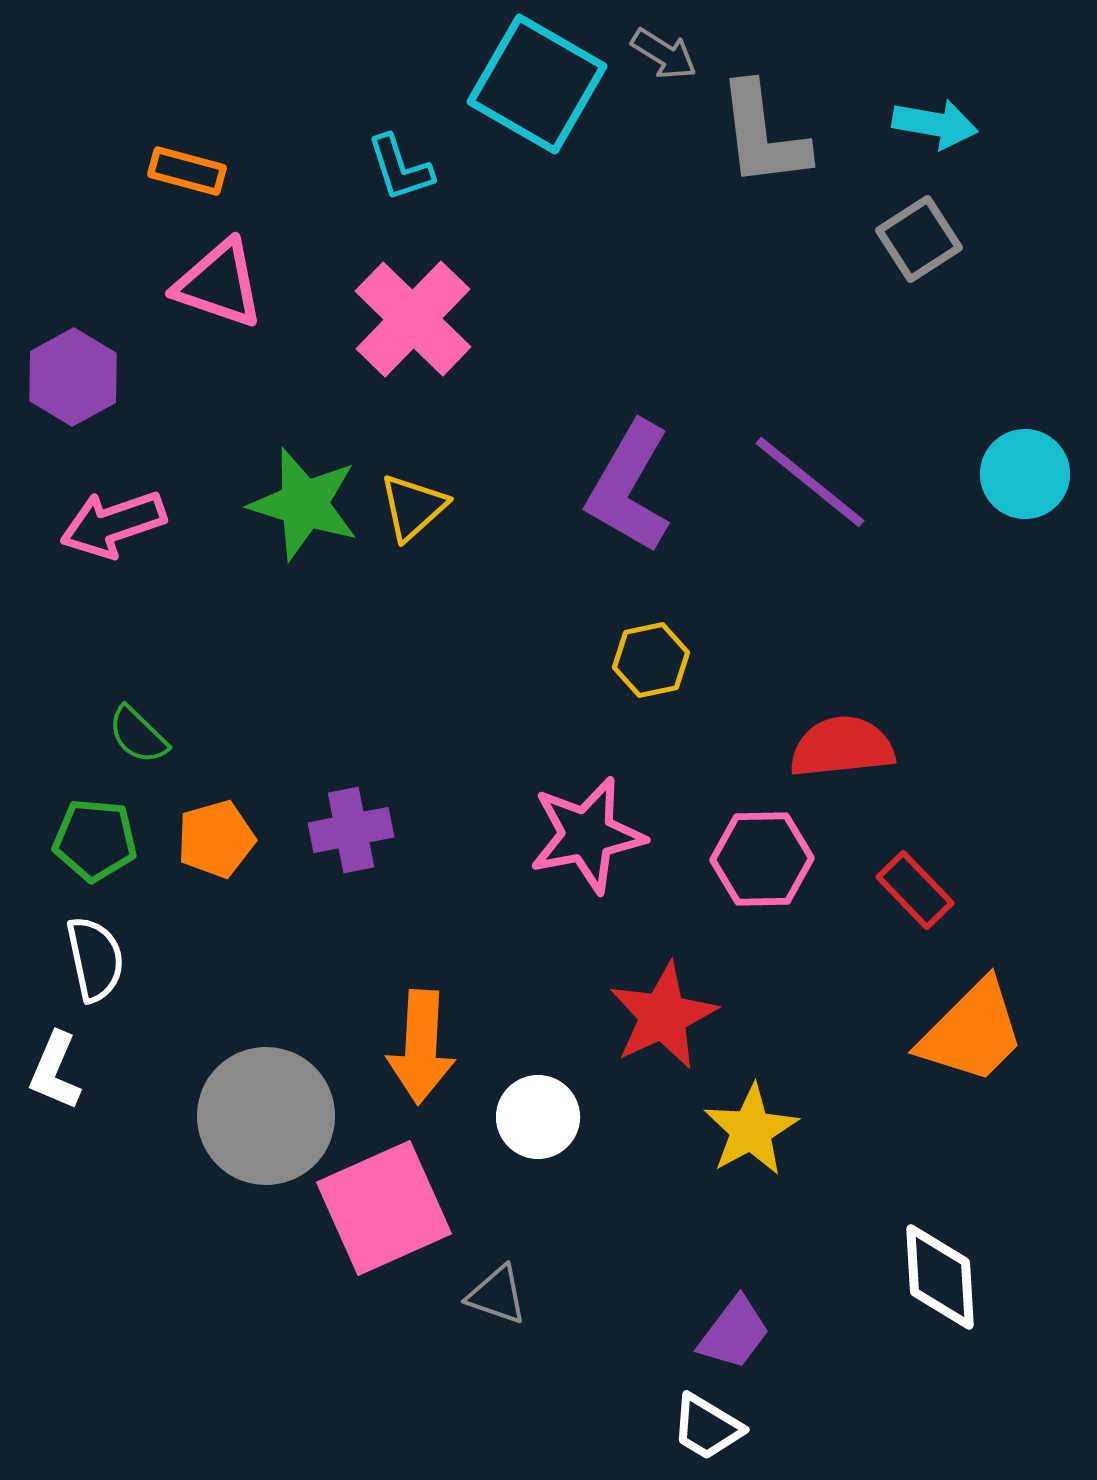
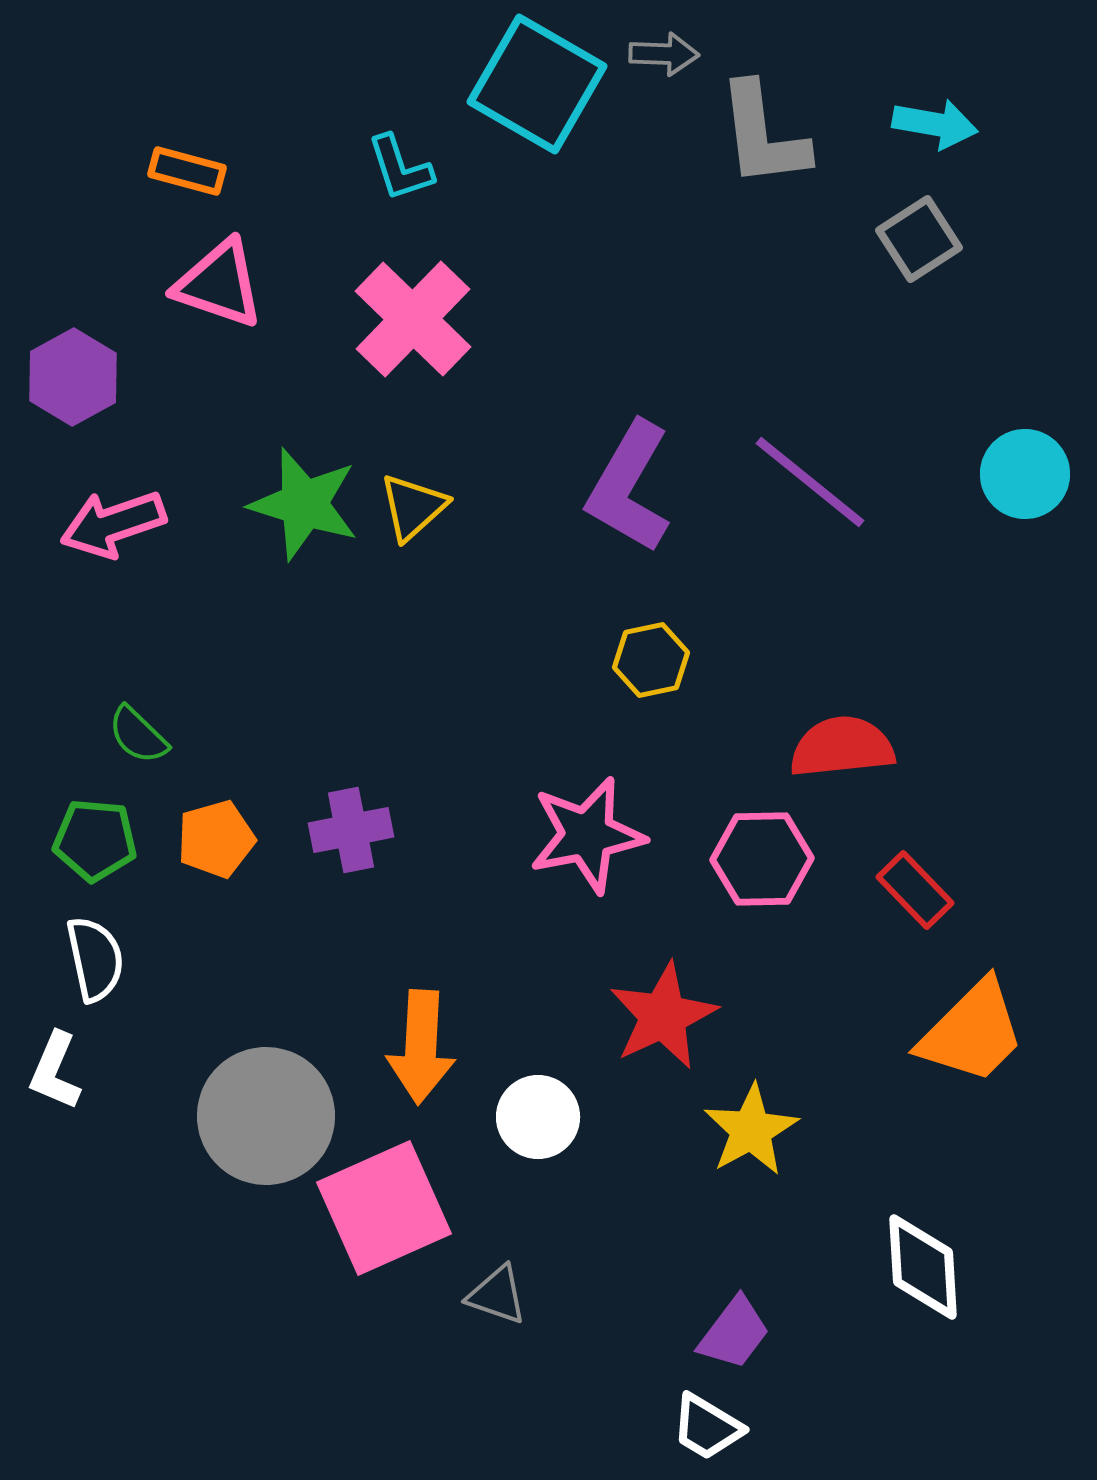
gray arrow: rotated 30 degrees counterclockwise
white diamond: moved 17 px left, 10 px up
